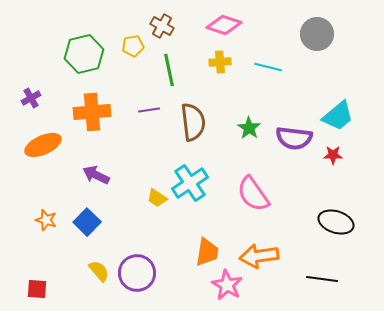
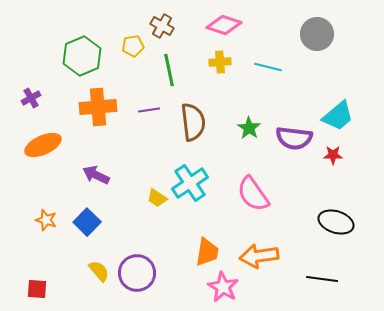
green hexagon: moved 2 px left, 2 px down; rotated 9 degrees counterclockwise
orange cross: moved 6 px right, 5 px up
pink star: moved 4 px left, 2 px down
